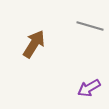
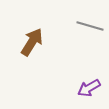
brown arrow: moved 2 px left, 2 px up
